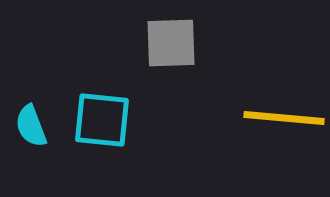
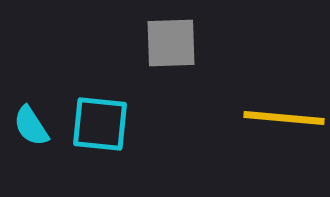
cyan square: moved 2 px left, 4 px down
cyan semicircle: rotated 12 degrees counterclockwise
